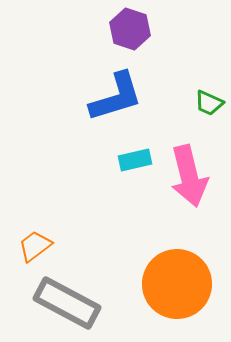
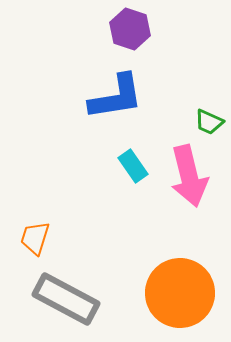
blue L-shape: rotated 8 degrees clockwise
green trapezoid: moved 19 px down
cyan rectangle: moved 2 px left, 6 px down; rotated 68 degrees clockwise
orange trapezoid: moved 8 px up; rotated 36 degrees counterclockwise
orange circle: moved 3 px right, 9 px down
gray rectangle: moved 1 px left, 4 px up
